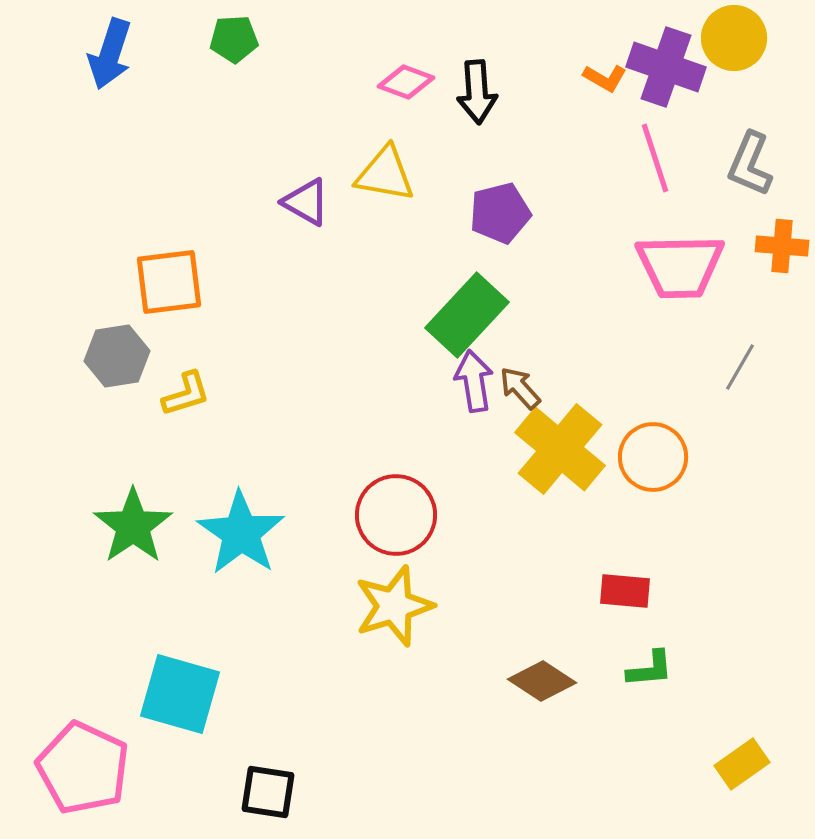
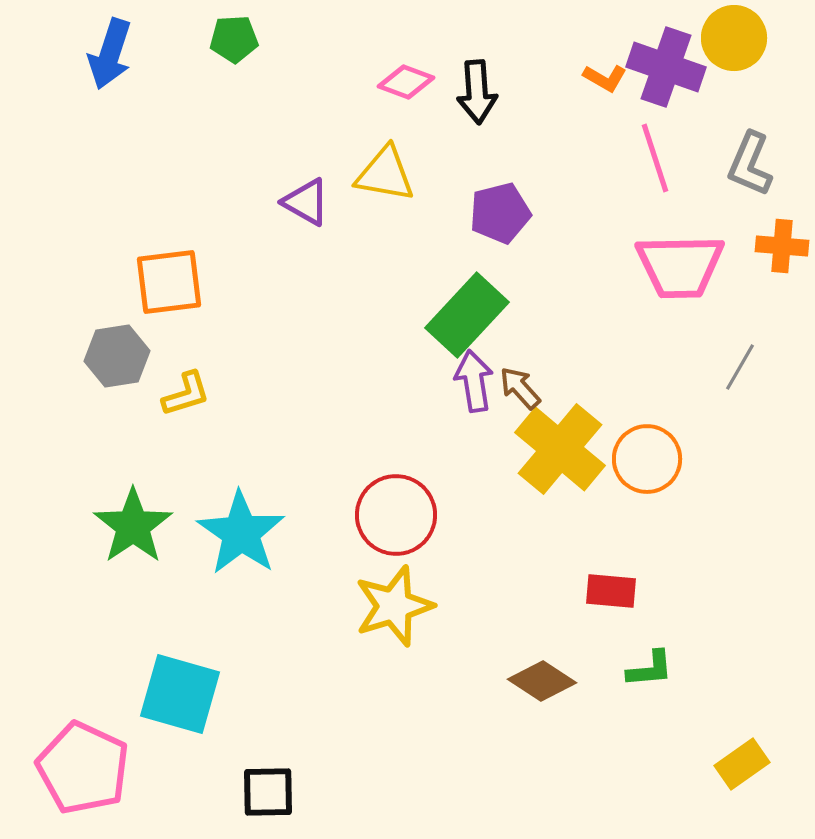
orange circle: moved 6 px left, 2 px down
red rectangle: moved 14 px left
black square: rotated 10 degrees counterclockwise
